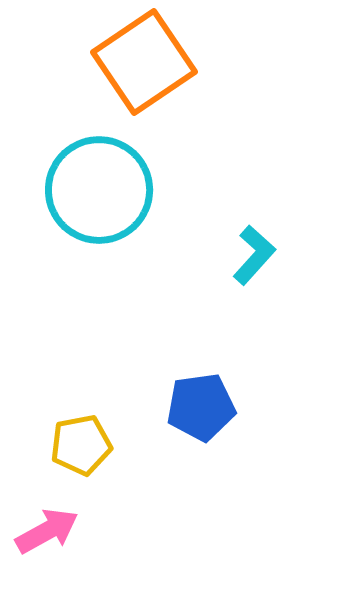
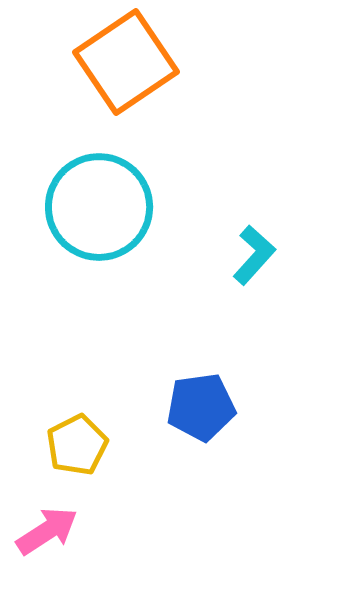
orange square: moved 18 px left
cyan circle: moved 17 px down
yellow pentagon: moved 4 px left; rotated 16 degrees counterclockwise
pink arrow: rotated 4 degrees counterclockwise
